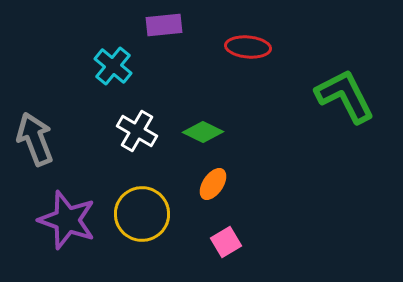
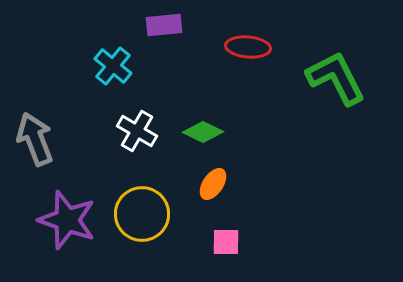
green L-shape: moved 9 px left, 18 px up
pink square: rotated 32 degrees clockwise
